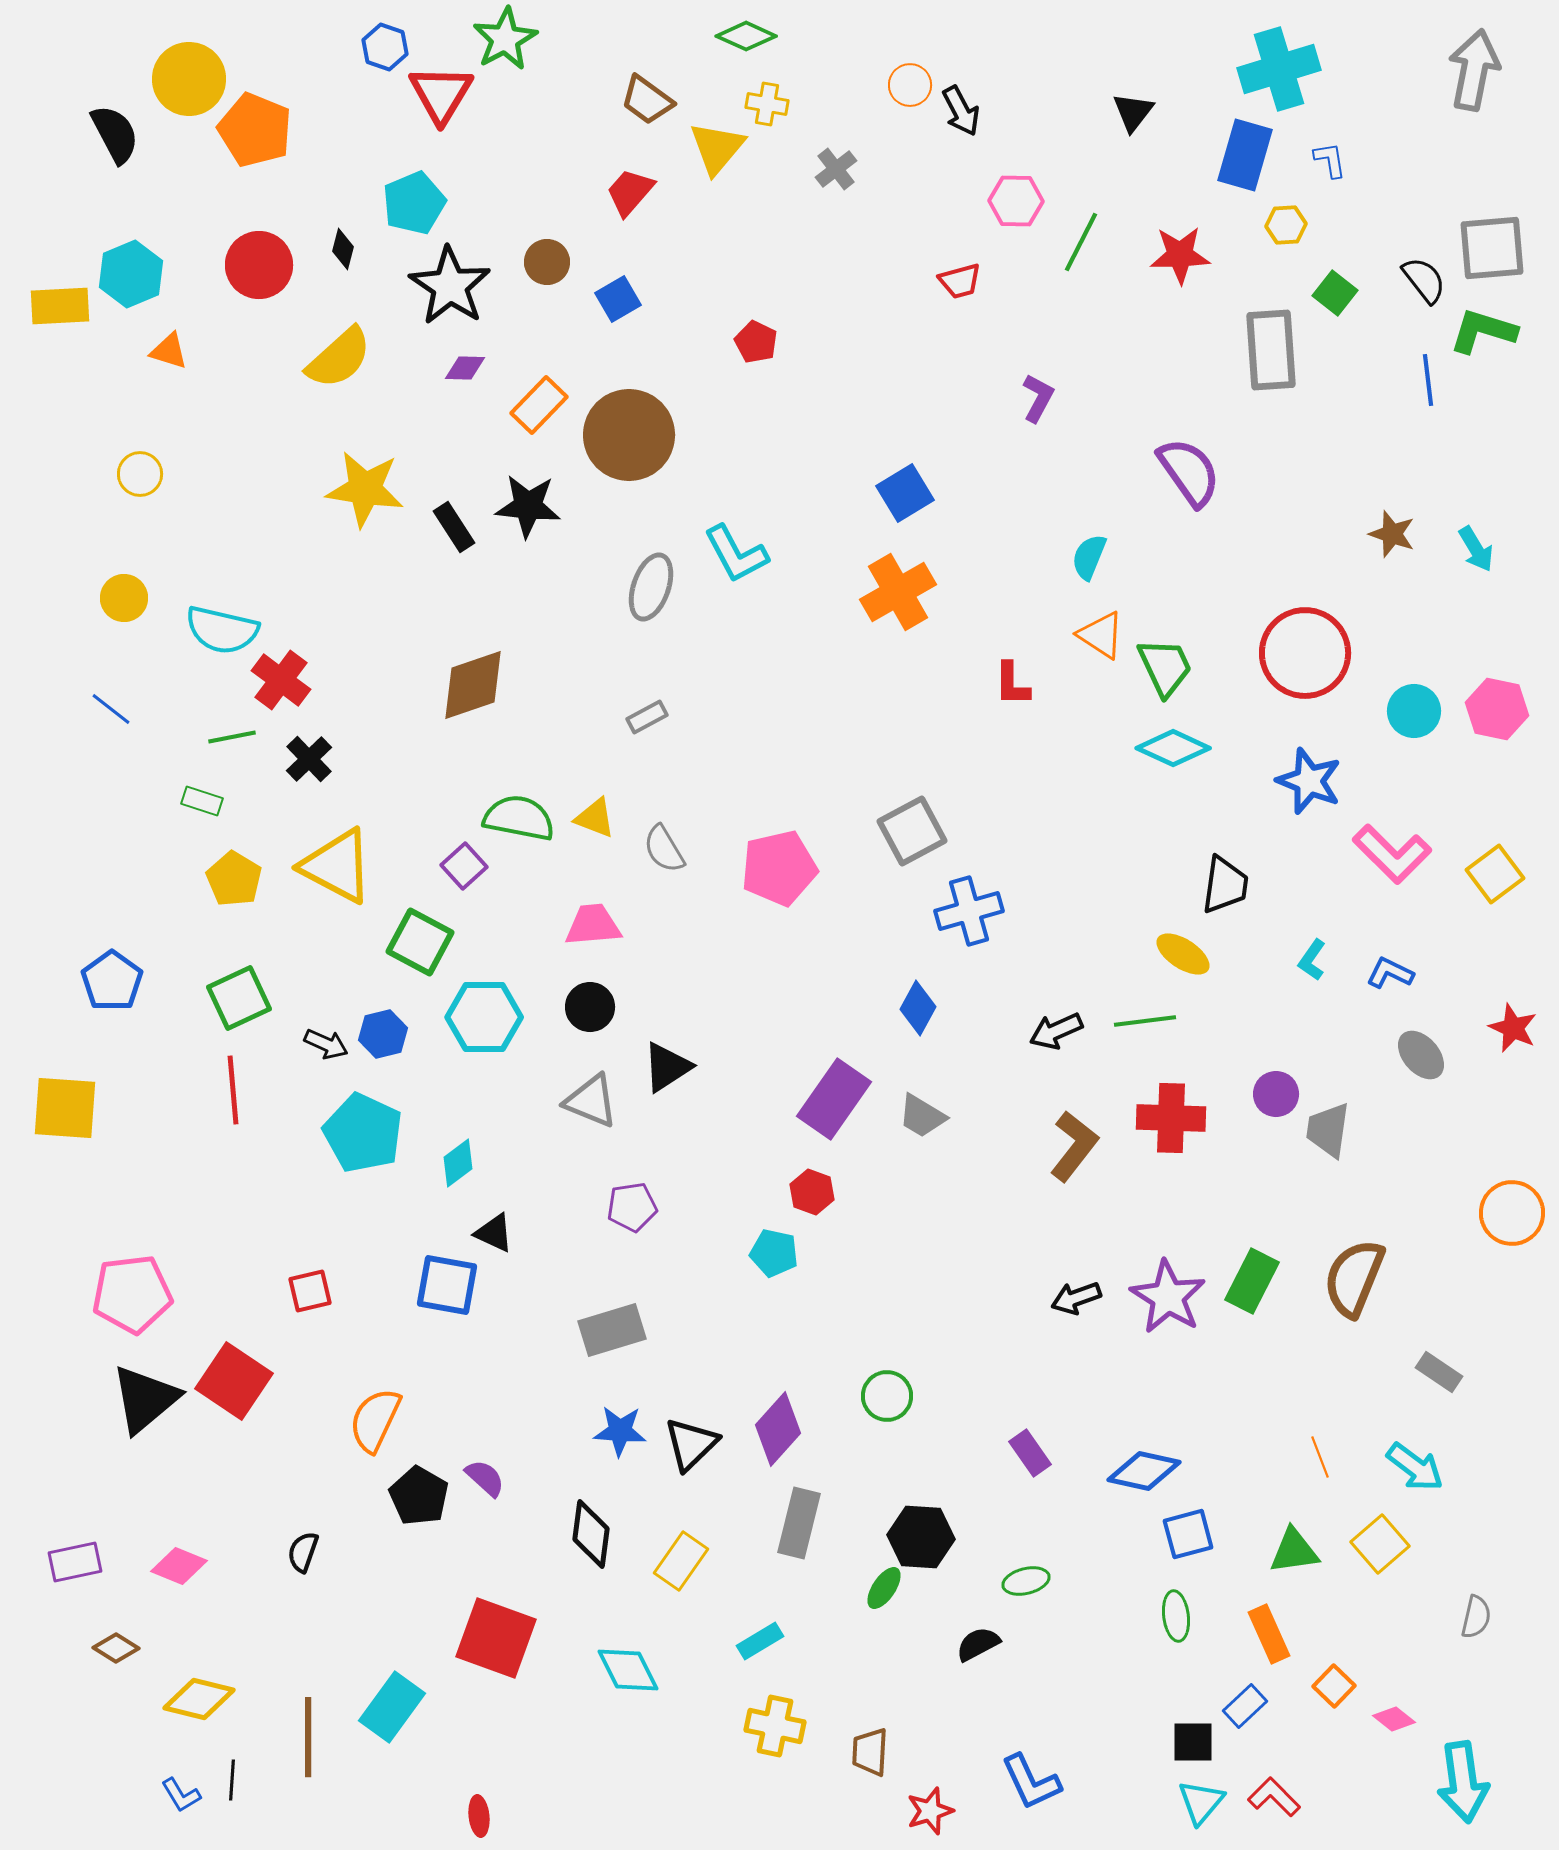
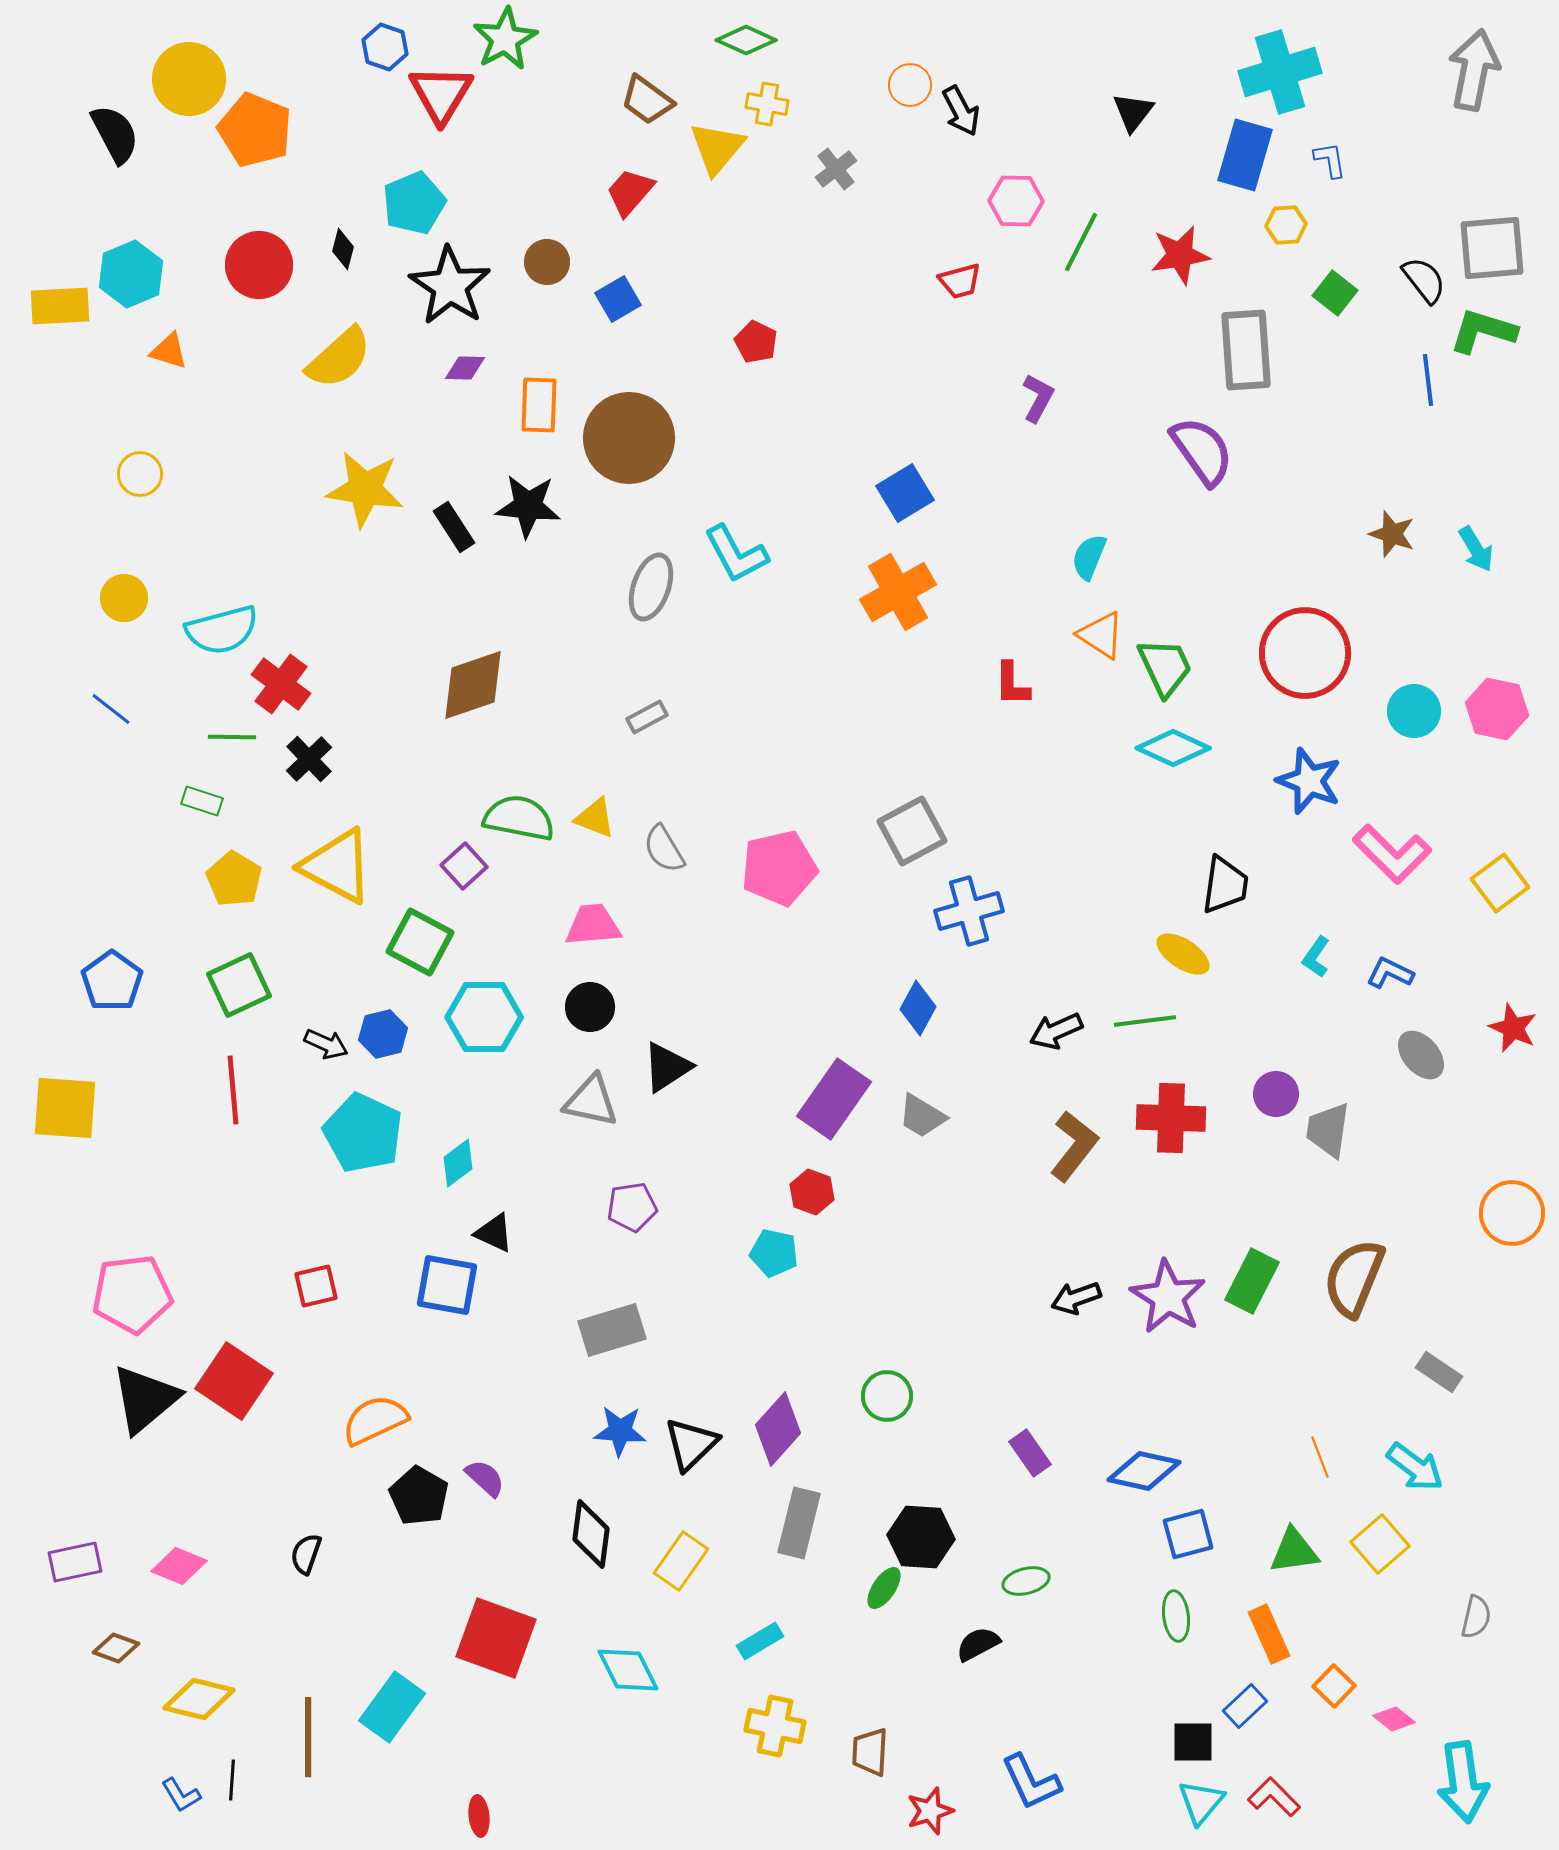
green diamond at (746, 36): moved 4 px down
cyan cross at (1279, 69): moved 1 px right, 3 px down
red star at (1180, 255): rotated 8 degrees counterclockwise
gray rectangle at (1271, 350): moved 25 px left
orange rectangle at (539, 405): rotated 42 degrees counterclockwise
brown circle at (629, 435): moved 3 px down
purple semicircle at (1189, 472): moved 13 px right, 21 px up
cyan semicircle at (222, 630): rotated 28 degrees counterclockwise
red cross at (281, 680): moved 4 px down
green line at (232, 737): rotated 12 degrees clockwise
yellow square at (1495, 874): moved 5 px right, 9 px down
cyan L-shape at (1312, 960): moved 4 px right, 3 px up
green square at (239, 998): moved 13 px up
gray triangle at (591, 1101): rotated 10 degrees counterclockwise
red square at (310, 1291): moved 6 px right, 5 px up
orange semicircle at (375, 1420): rotated 40 degrees clockwise
black semicircle at (303, 1552): moved 3 px right, 2 px down
brown diamond at (116, 1648): rotated 12 degrees counterclockwise
